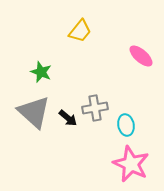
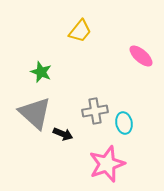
gray cross: moved 3 px down
gray triangle: moved 1 px right, 1 px down
black arrow: moved 5 px left, 16 px down; rotated 18 degrees counterclockwise
cyan ellipse: moved 2 px left, 2 px up
pink star: moved 24 px left; rotated 27 degrees clockwise
